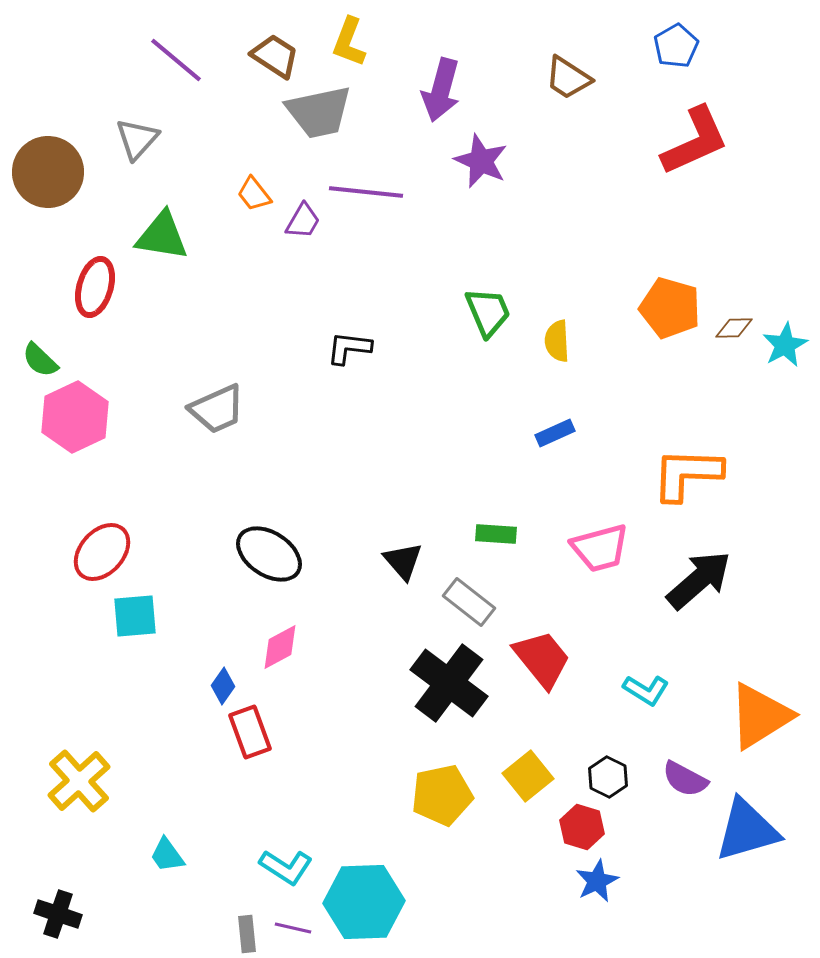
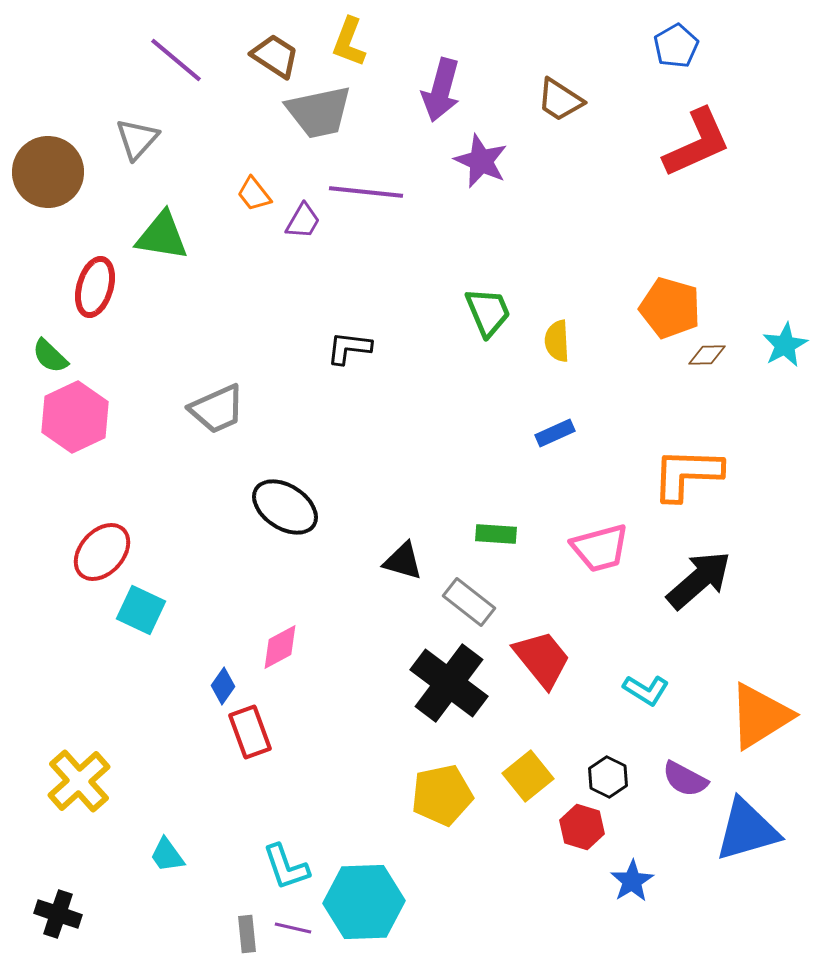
brown trapezoid at (568, 78): moved 8 px left, 22 px down
red L-shape at (695, 141): moved 2 px right, 2 px down
brown diamond at (734, 328): moved 27 px left, 27 px down
green semicircle at (40, 360): moved 10 px right, 4 px up
black ellipse at (269, 554): moved 16 px right, 47 px up
black triangle at (403, 561): rotated 33 degrees counterclockwise
cyan square at (135, 616): moved 6 px right, 6 px up; rotated 30 degrees clockwise
cyan L-shape at (286, 867): rotated 38 degrees clockwise
blue star at (597, 881): moved 35 px right; rotated 6 degrees counterclockwise
